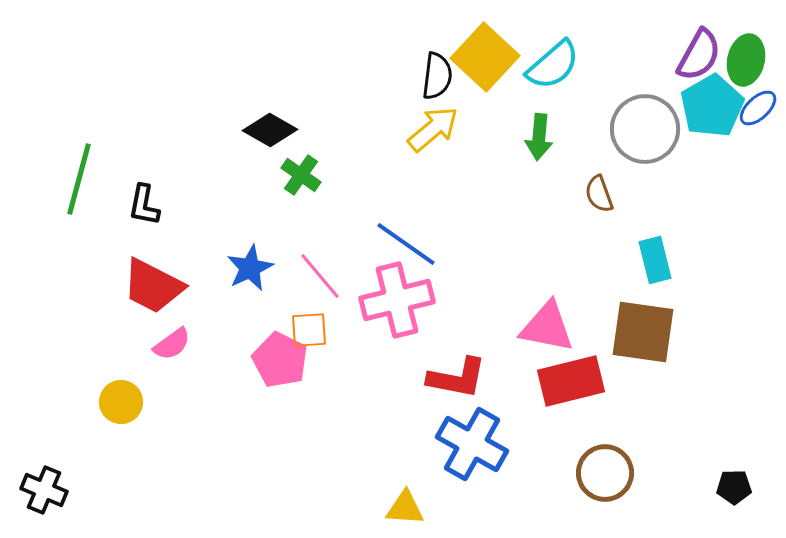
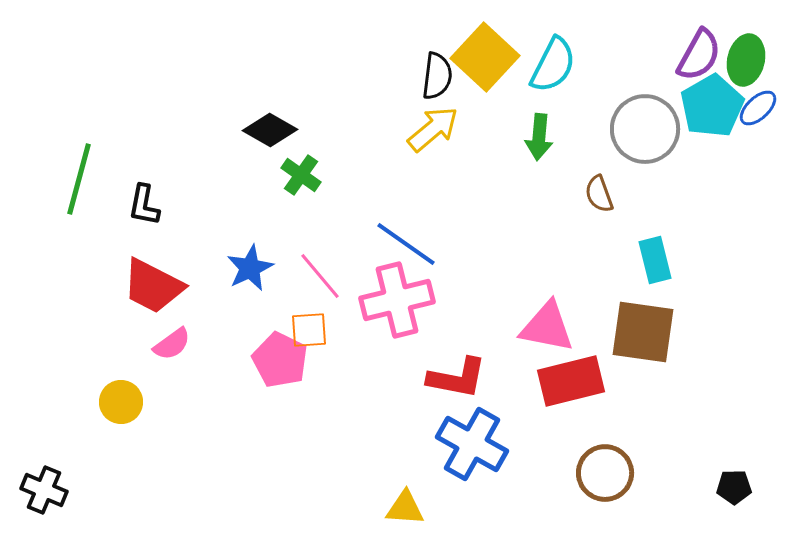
cyan semicircle: rotated 22 degrees counterclockwise
